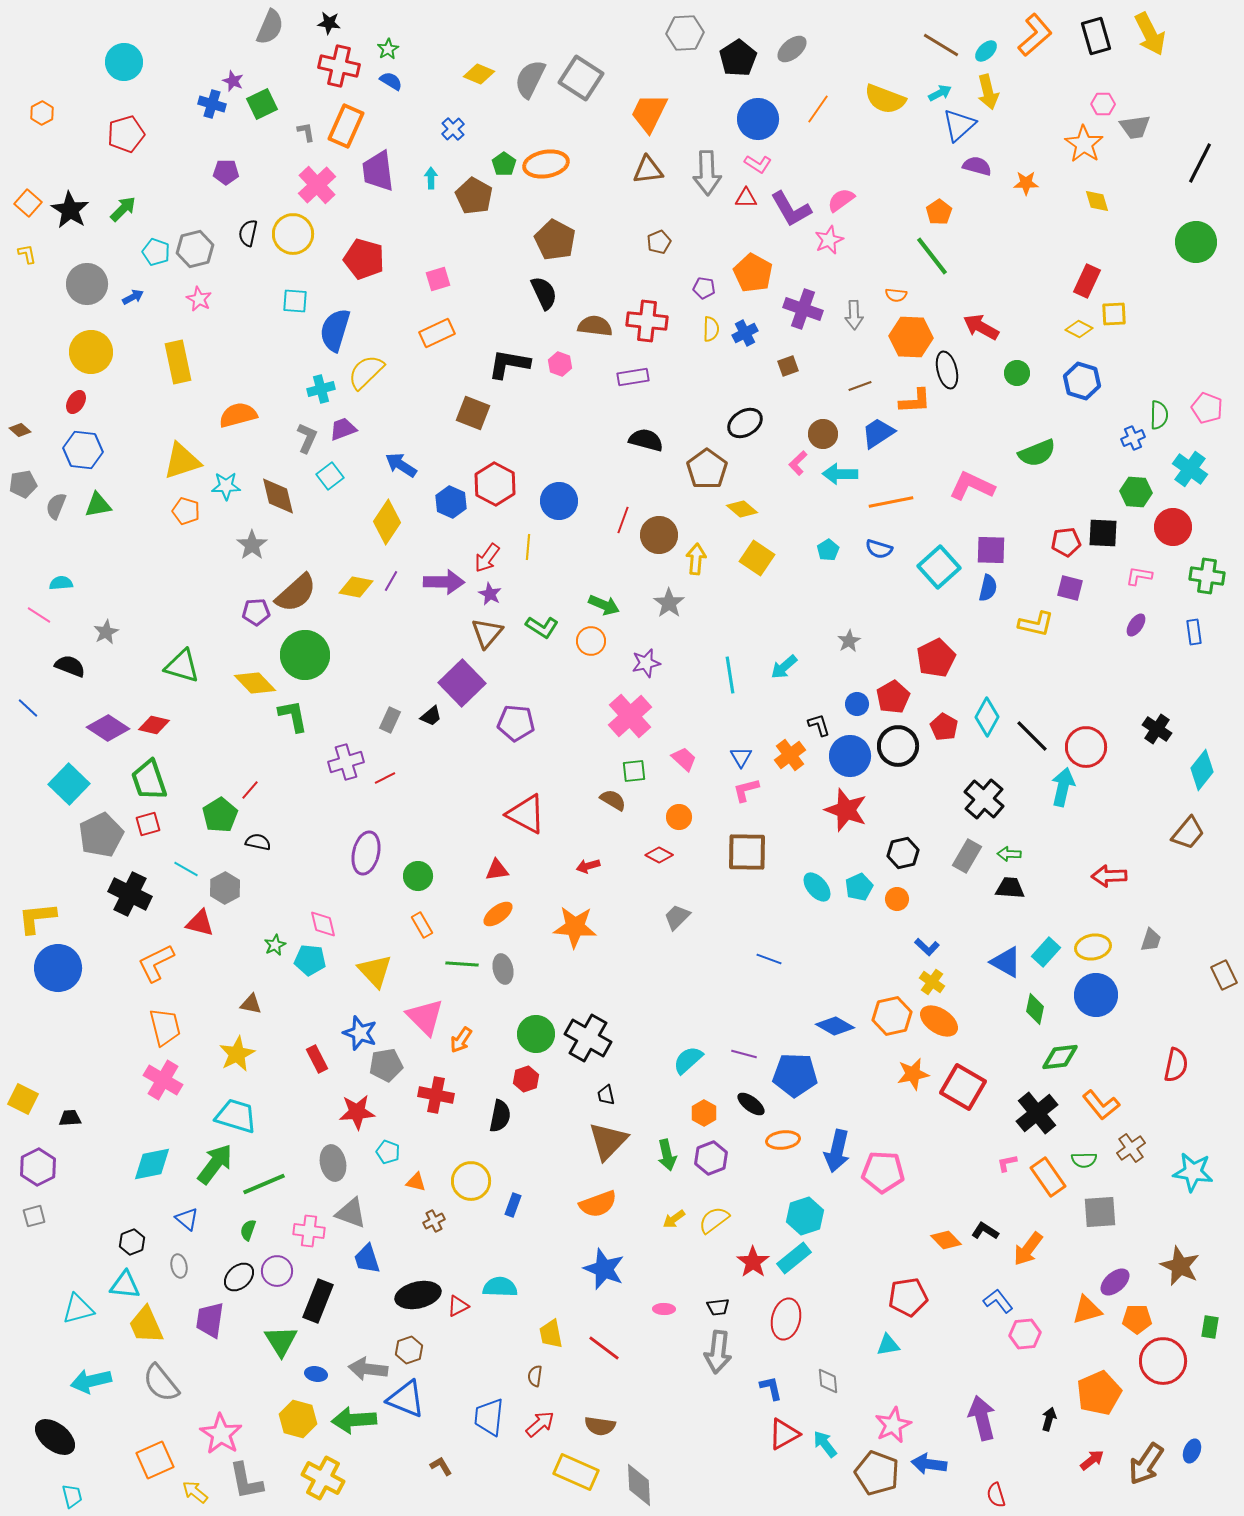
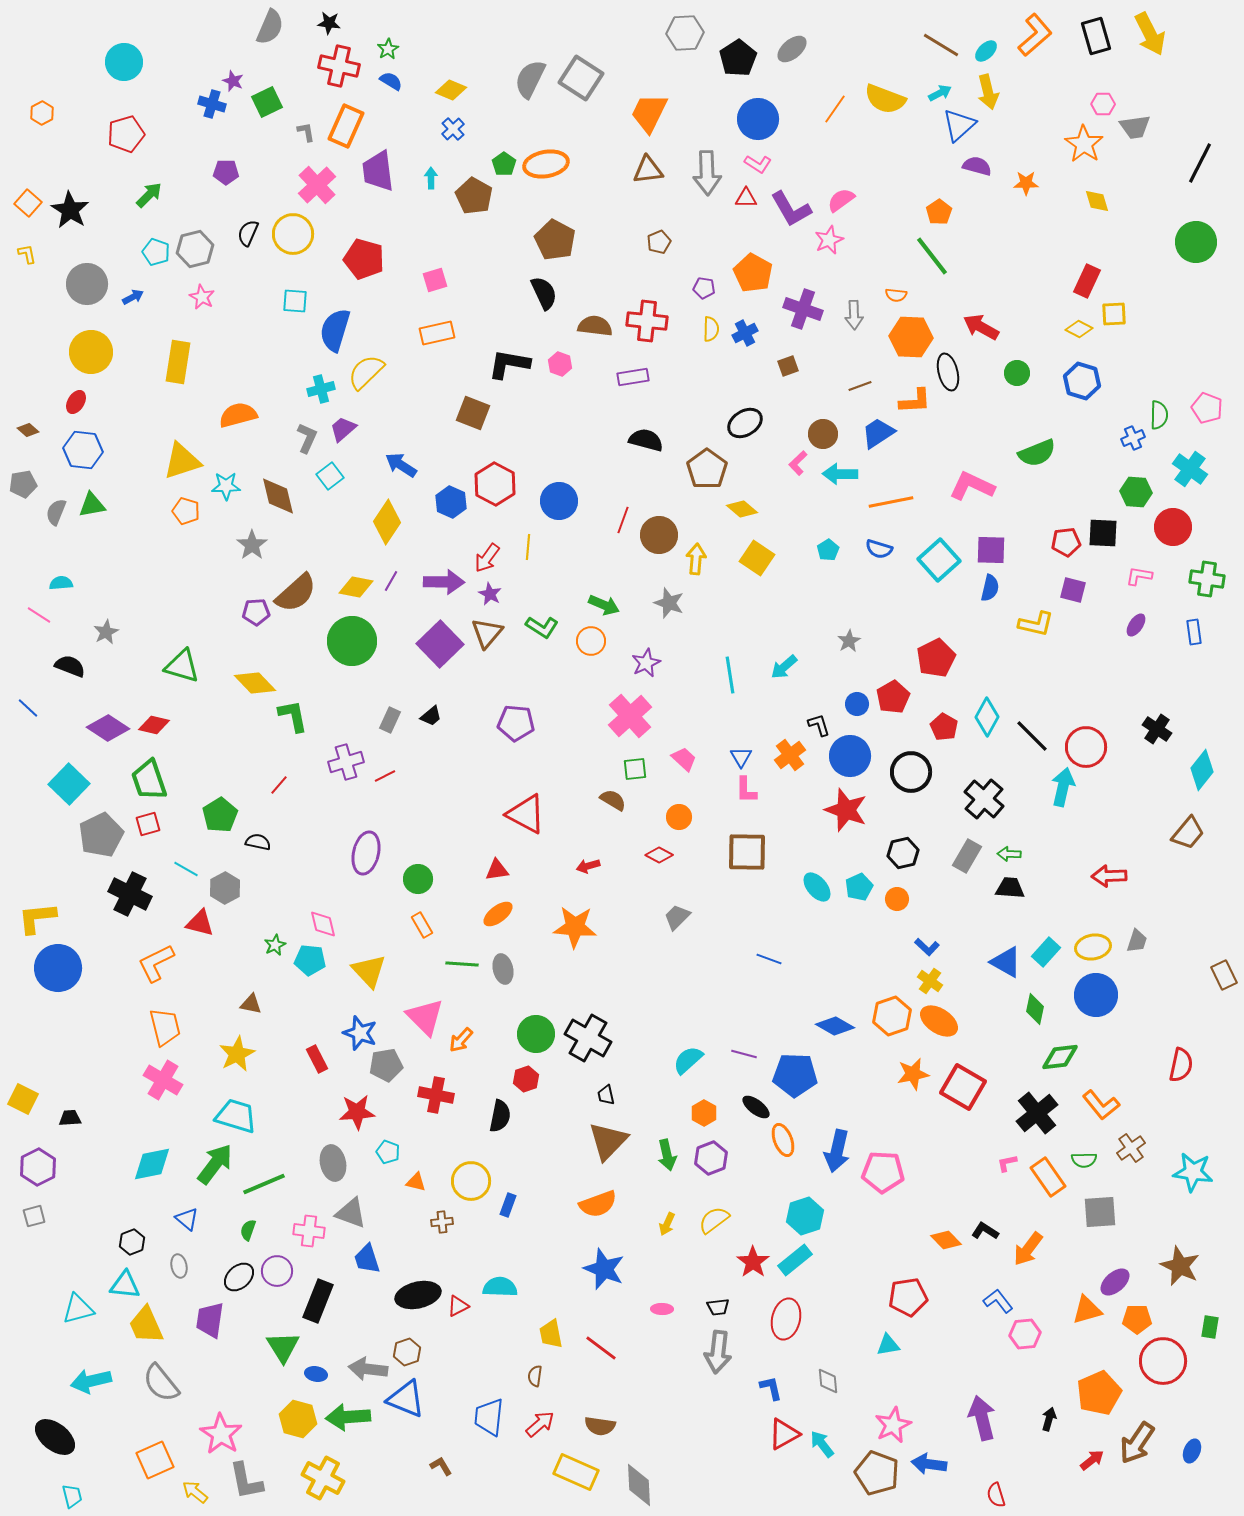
yellow diamond at (479, 74): moved 28 px left, 16 px down
green square at (262, 104): moved 5 px right, 2 px up
orange line at (818, 109): moved 17 px right
green arrow at (123, 209): moved 26 px right, 14 px up
black semicircle at (248, 233): rotated 12 degrees clockwise
pink square at (438, 279): moved 3 px left, 1 px down
pink star at (199, 299): moved 3 px right, 2 px up
orange rectangle at (437, 333): rotated 12 degrees clockwise
yellow rectangle at (178, 362): rotated 21 degrees clockwise
black ellipse at (947, 370): moved 1 px right, 2 px down
purple trapezoid at (343, 429): rotated 20 degrees counterclockwise
brown diamond at (20, 430): moved 8 px right
green triangle at (98, 505): moved 6 px left
gray semicircle at (56, 506): moved 6 px down
cyan square at (939, 567): moved 7 px up
green cross at (1207, 576): moved 3 px down
blue semicircle at (988, 588): moved 2 px right
purple square at (1070, 588): moved 3 px right, 2 px down
gray star at (669, 603): rotated 16 degrees counterclockwise
green circle at (305, 655): moved 47 px right, 14 px up
purple star at (646, 663): rotated 12 degrees counterclockwise
purple square at (462, 683): moved 22 px left, 39 px up
black circle at (898, 746): moved 13 px right, 26 px down
green square at (634, 771): moved 1 px right, 2 px up
red line at (385, 778): moved 2 px up
red line at (250, 790): moved 29 px right, 5 px up
pink L-shape at (746, 790): rotated 76 degrees counterclockwise
green circle at (418, 876): moved 3 px down
gray trapezoid at (1151, 940): moved 14 px left, 1 px down
yellow triangle at (375, 971): moved 6 px left
yellow cross at (932, 982): moved 2 px left, 1 px up
orange hexagon at (892, 1016): rotated 6 degrees counterclockwise
orange arrow at (461, 1040): rotated 8 degrees clockwise
red semicircle at (1176, 1065): moved 5 px right
black ellipse at (751, 1104): moved 5 px right, 3 px down
orange ellipse at (783, 1140): rotated 76 degrees clockwise
blue rectangle at (513, 1205): moved 5 px left
yellow arrow at (674, 1219): moved 7 px left, 5 px down; rotated 30 degrees counterclockwise
brown cross at (434, 1221): moved 8 px right, 1 px down; rotated 20 degrees clockwise
cyan rectangle at (794, 1258): moved 1 px right, 2 px down
pink ellipse at (664, 1309): moved 2 px left
green triangle at (281, 1341): moved 2 px right, 6 px down
red line at (604, 1348): moved 3 px left
brown hexagon at (409, 1350): moved 2 px left, 2 px down
green arrow at (354, 1420): moved 6 px left, 3 px up
cyan arrow at (825, 1444): moved 3 px left
brown arrow at (1146, 1464): moved 9 px left, 21 px up
